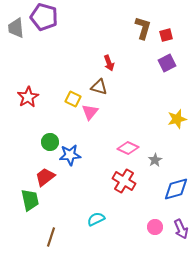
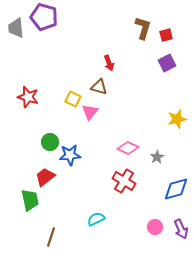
red star: rotated 25 degrees counterclockwise
gray star: moved 2 px right, 3 px up
